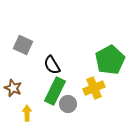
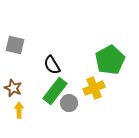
gray square: moved 8 px left; rotated 12 degrees counterclockwise
green rectangle: rotated 12 degrees clockwise
gray circle: moved 1 px right, 1 px up
yellow arrow: moved 8 px left, 3 px up
